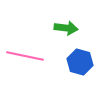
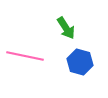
green arrow: rotated 50 degrees clockwise
